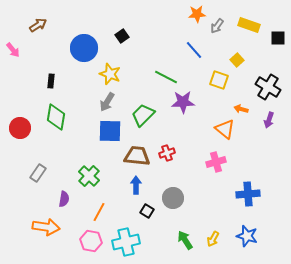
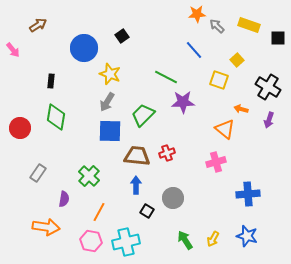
gray arrow at (217, 26): rotated 98 degrees clockwise
